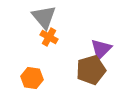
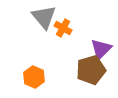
orange cross: moved 14 px right, 9 px up
orange hexagon: moved 2 px right, 1 px up; rotated 15 degrees clockwise
